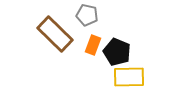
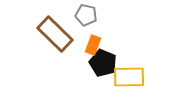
gray pentagon: moved 1 px left
black pentagon: moved 14 px left, 11 px down
